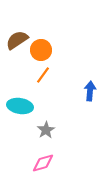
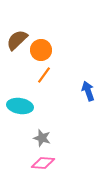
brown semicircle: rotated 10 degrees counterclockwise
orange line: moved 1 px right
blue arrow: moved 2 px left; rotated 24 degrees counterclockwise
gray star: moved 4 px left, 8 px down; rotated 24 degrees counterclockwise
pink diamond: rotated 20 degrees clockwise
